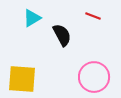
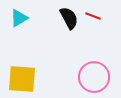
cyan triangle: moved 13 px left
black semicircle: moved 7 px right, 17 px up
